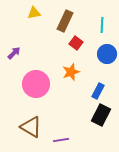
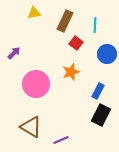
cyan line: moved 7 px left
purple line: rotated 14 degrees counterclockwise
